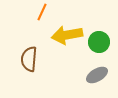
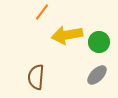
orange line: rotated 12 degrees clockwise
brown semicircle: moved 7 px right, 18 px down
gray ellipse: rotated 15 degrees counterclockwise
